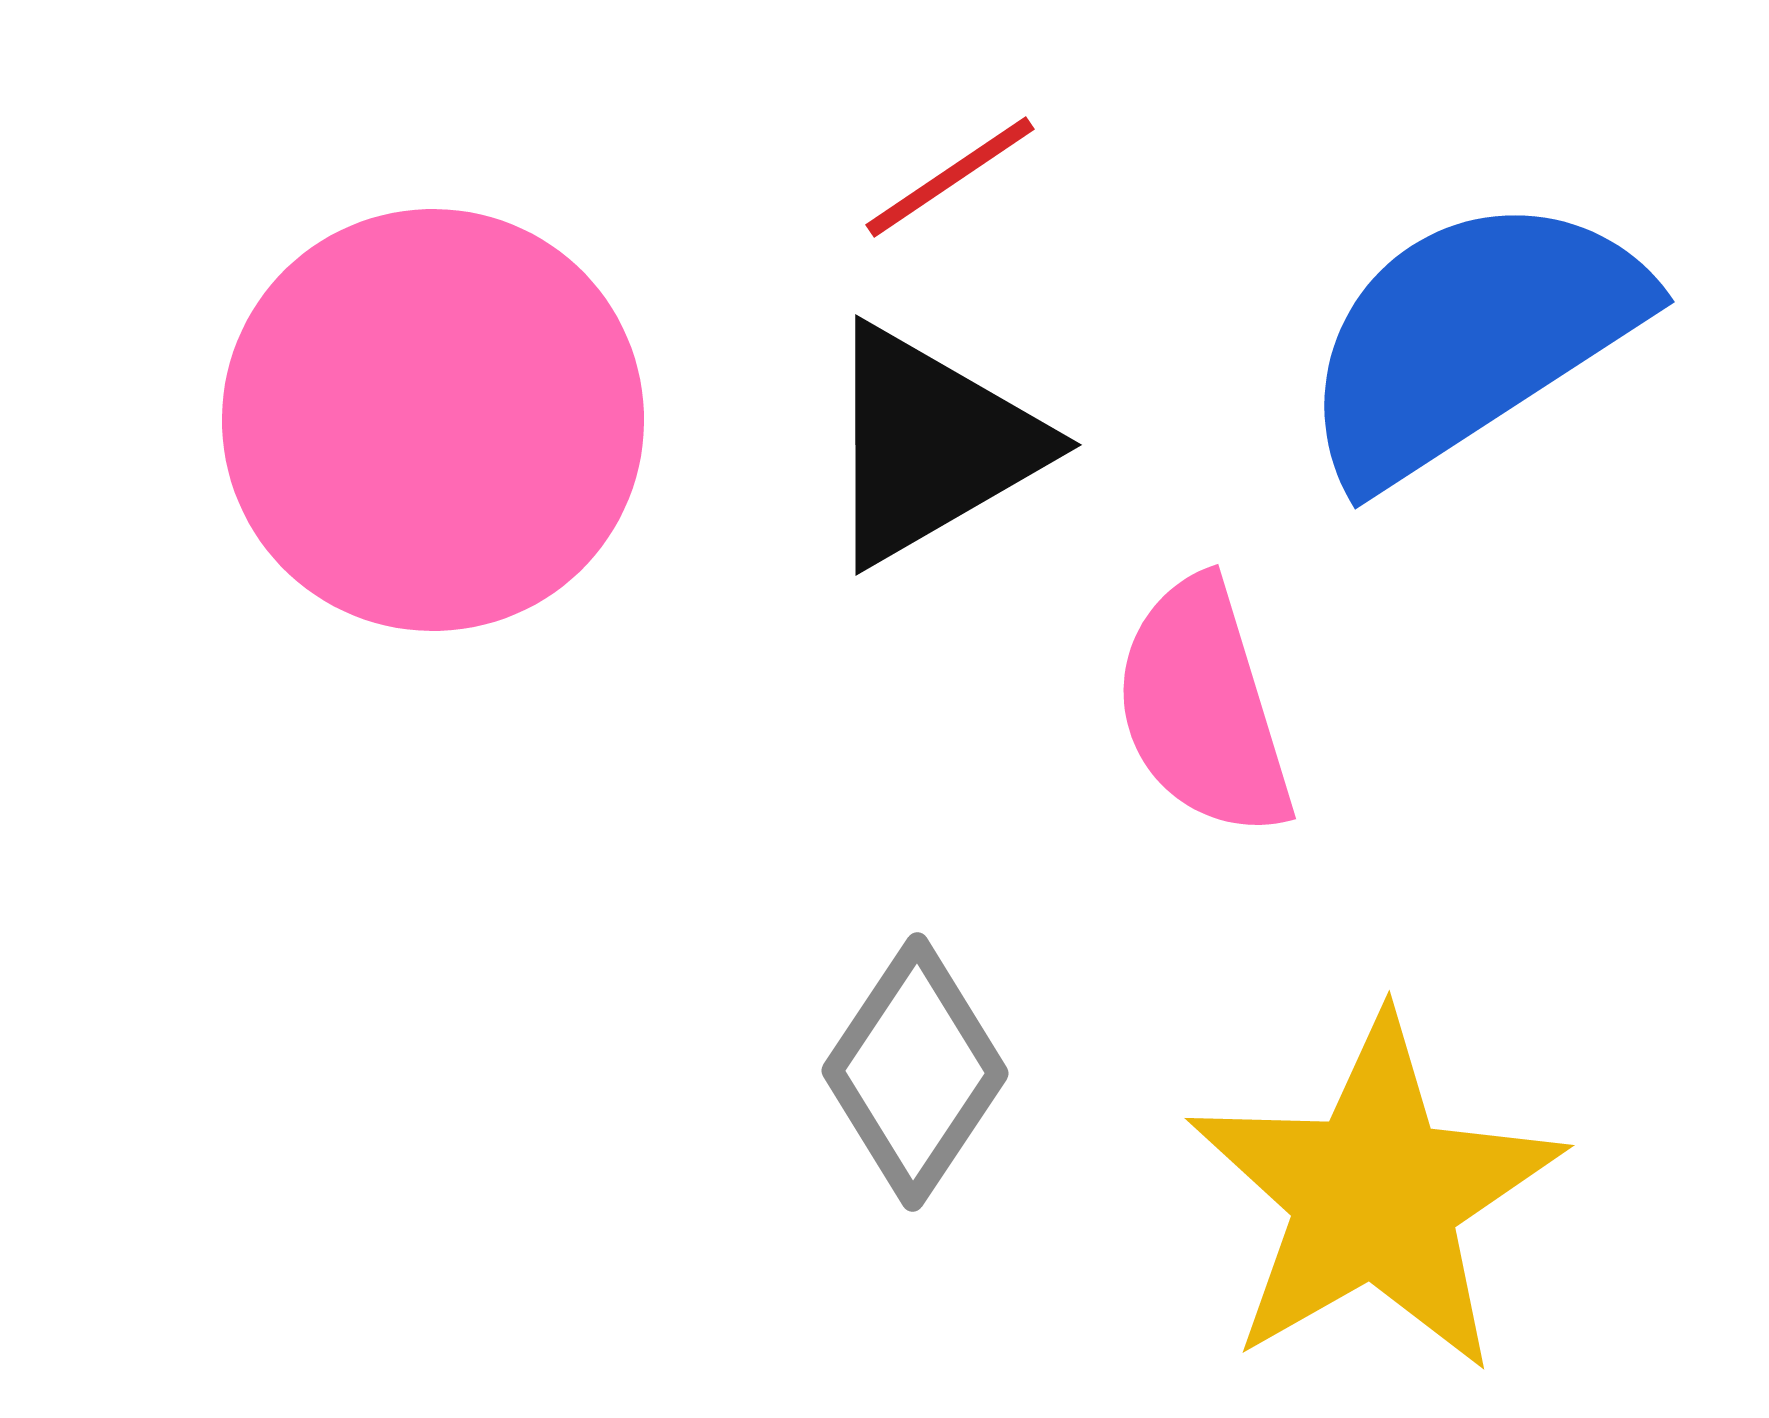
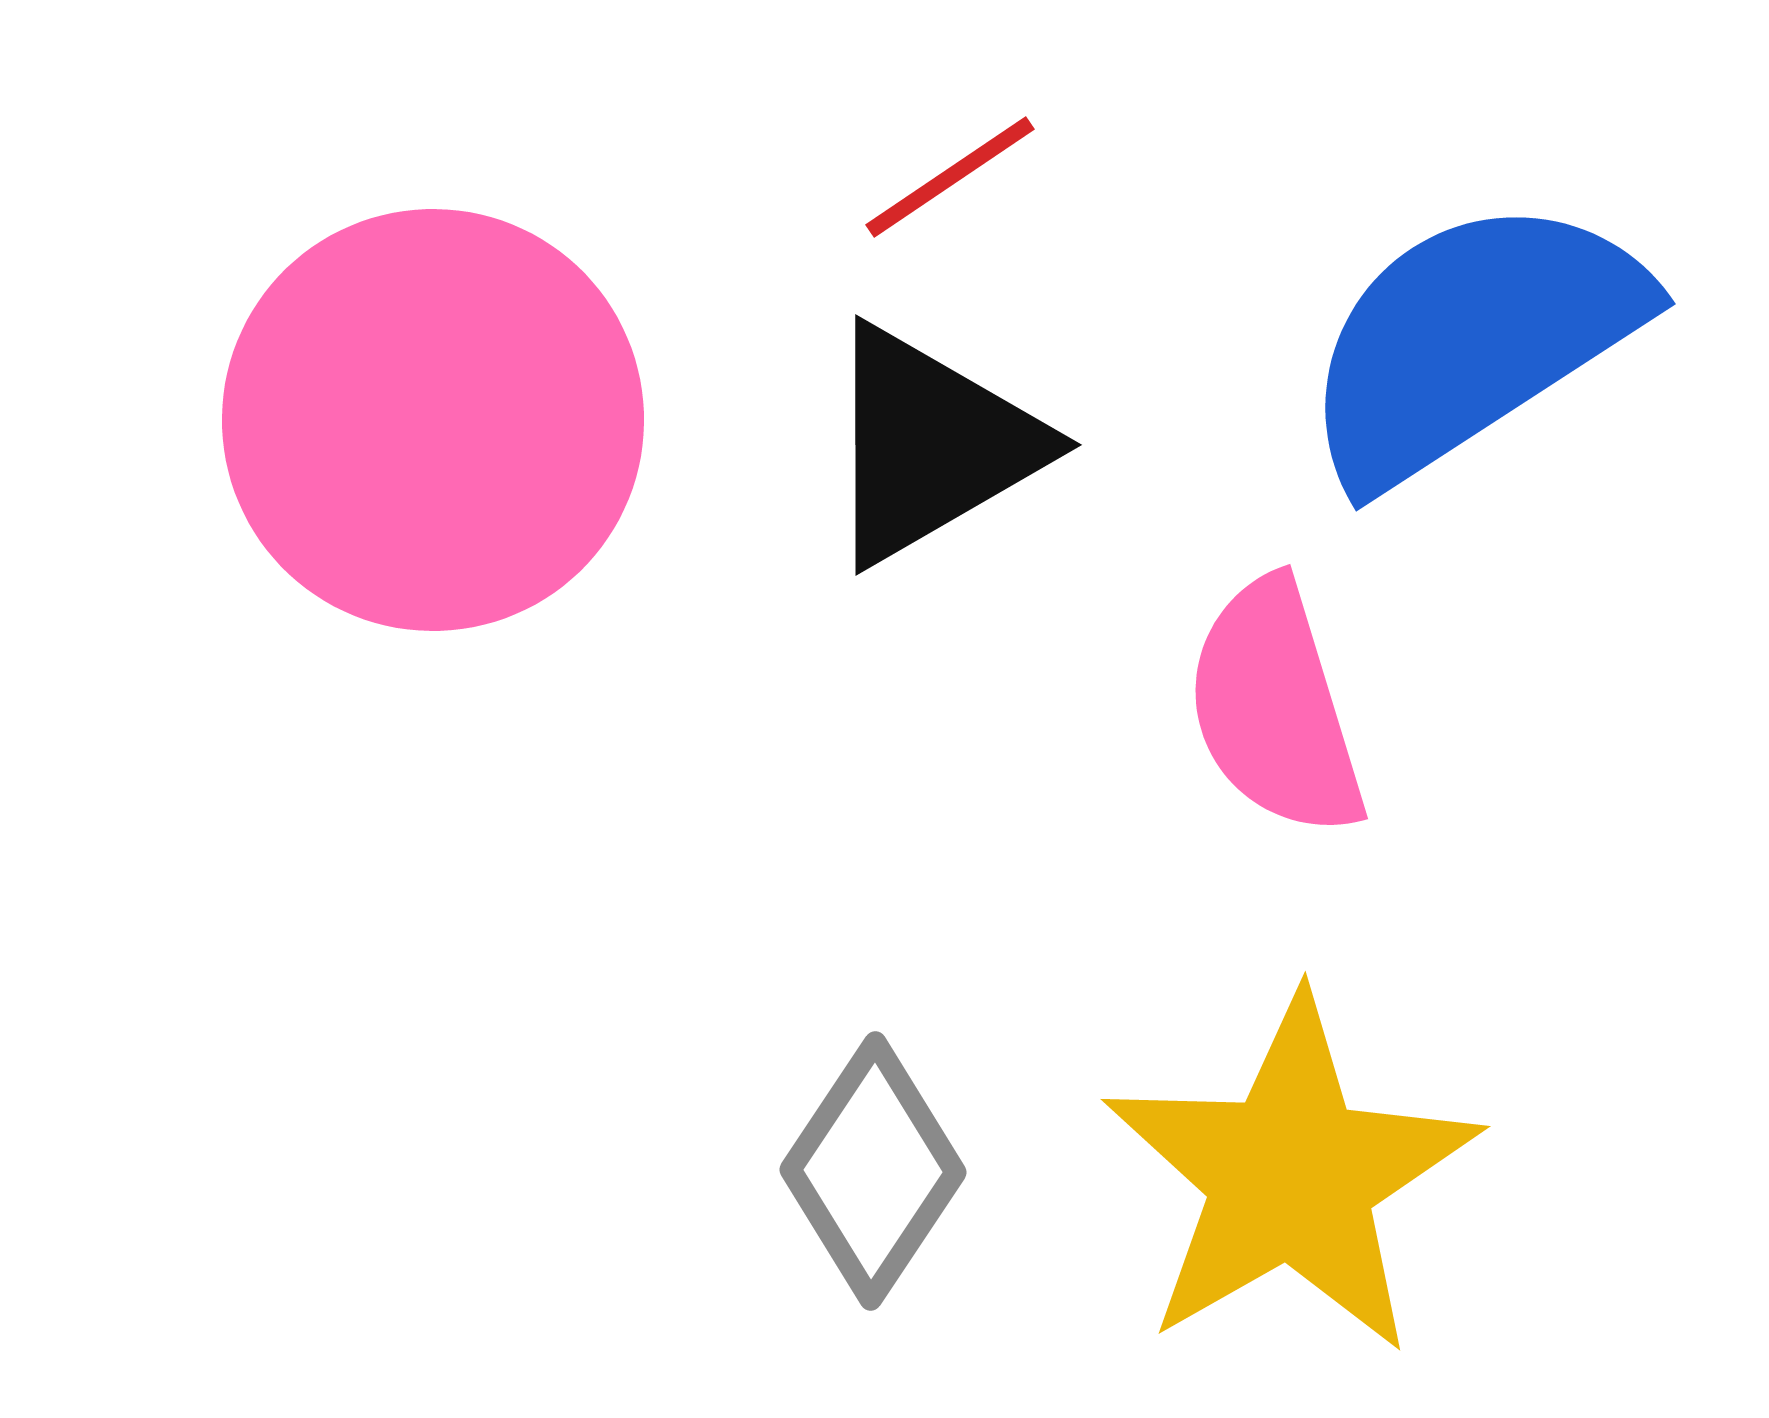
blue semicircle: moved 1 px right, 2 px down
pink semicircle: moved 72 px right
gray diamond: moved 42 px left, 99 px down
yellow star: moved 84 px left, 19 px up
